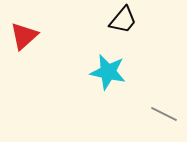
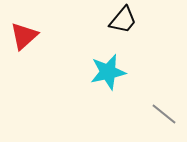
cyan star: rotated 24 degrees counterclockwise
gray line: rotated 12 degrees clockwise
